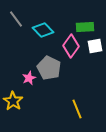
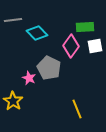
gray line: moved 3 px left, 1 px down; rotated 60 degrees counterclockwise
cyan diamond: moved 6 px left, 3 px down
pink star: rotated 24 degrees counterclockwise
